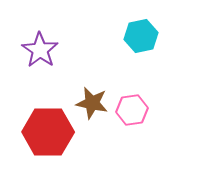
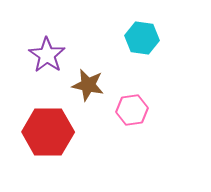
cyan hexagon: moved 1 px right, 2 px down; rotated 20 degrees clockwise
purple star: moved 7 px right, 5 px down
brown star: moved 4 px left, 18 px up
